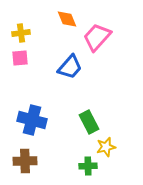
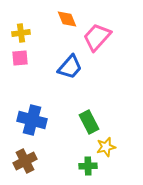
brown cross: rotated 25 degrees counterclockwise
